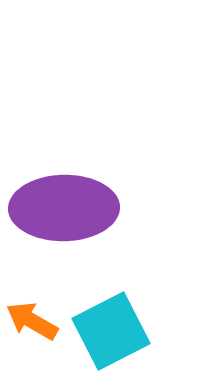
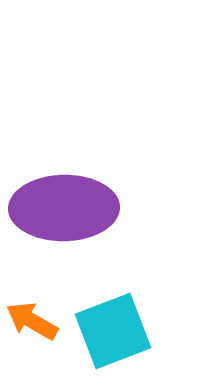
cyan square: moved 2 px right; rotated 6 degrees clockwise
